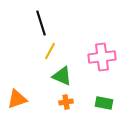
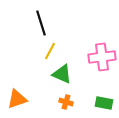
green triangle: moved 2 px up
orange cross: rotated 24 degrees clockwise
